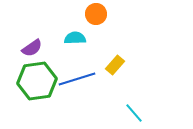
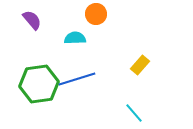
purple semicircle: moved 28 px up; rotated 95 degrees counterclockwise
yellow rectangle: moved 25 px right
green hexagon: moved 2 px right, 3 px down
